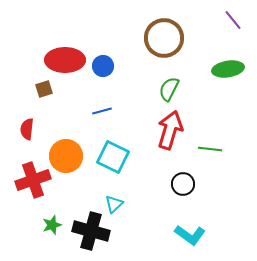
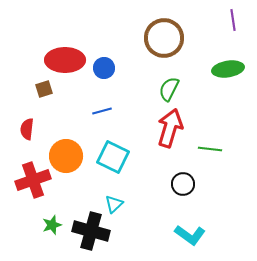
purple line: rotated 30 degrees clockwise
blue circle: moved 1 px right, 2 px down
red arrow: moved 2 px up
